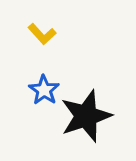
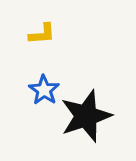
yellow L-shape: rotated 52 degrees counterclockwise
